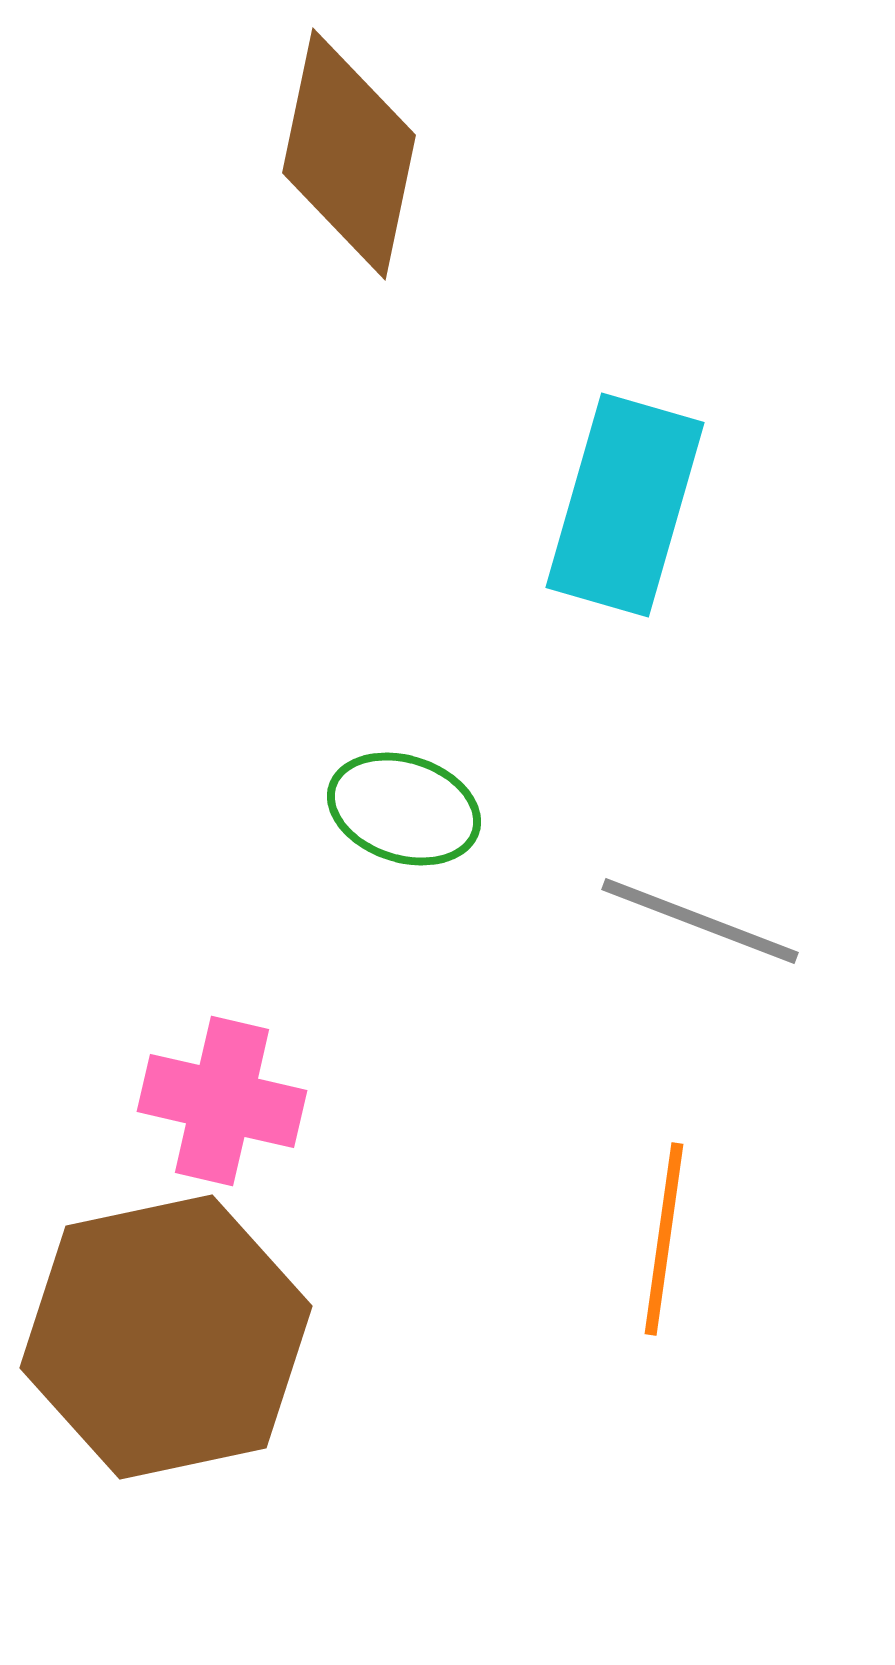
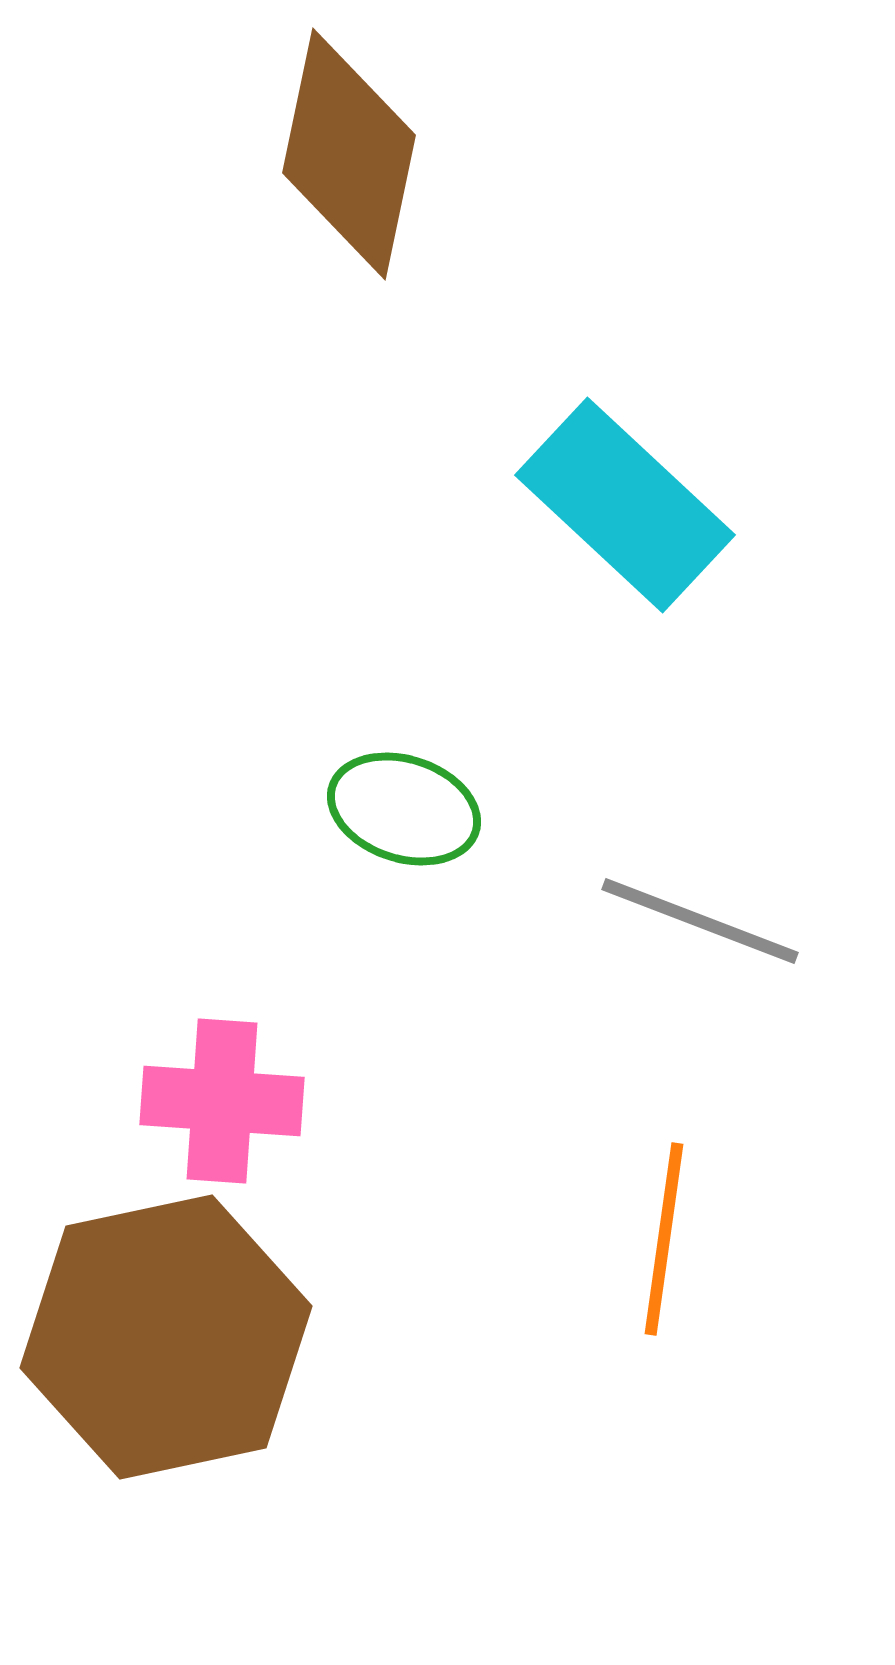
cyan rectangle: rotated 63 degrees counterclockwise
pink cross: rotated 9 degrees counterclockwise
